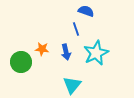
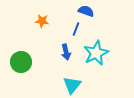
blue line: rotated 40 degrees clockwise
orange star: moved 28 px up
